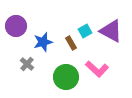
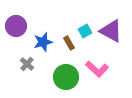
brown rectangle: moved 2 px left
